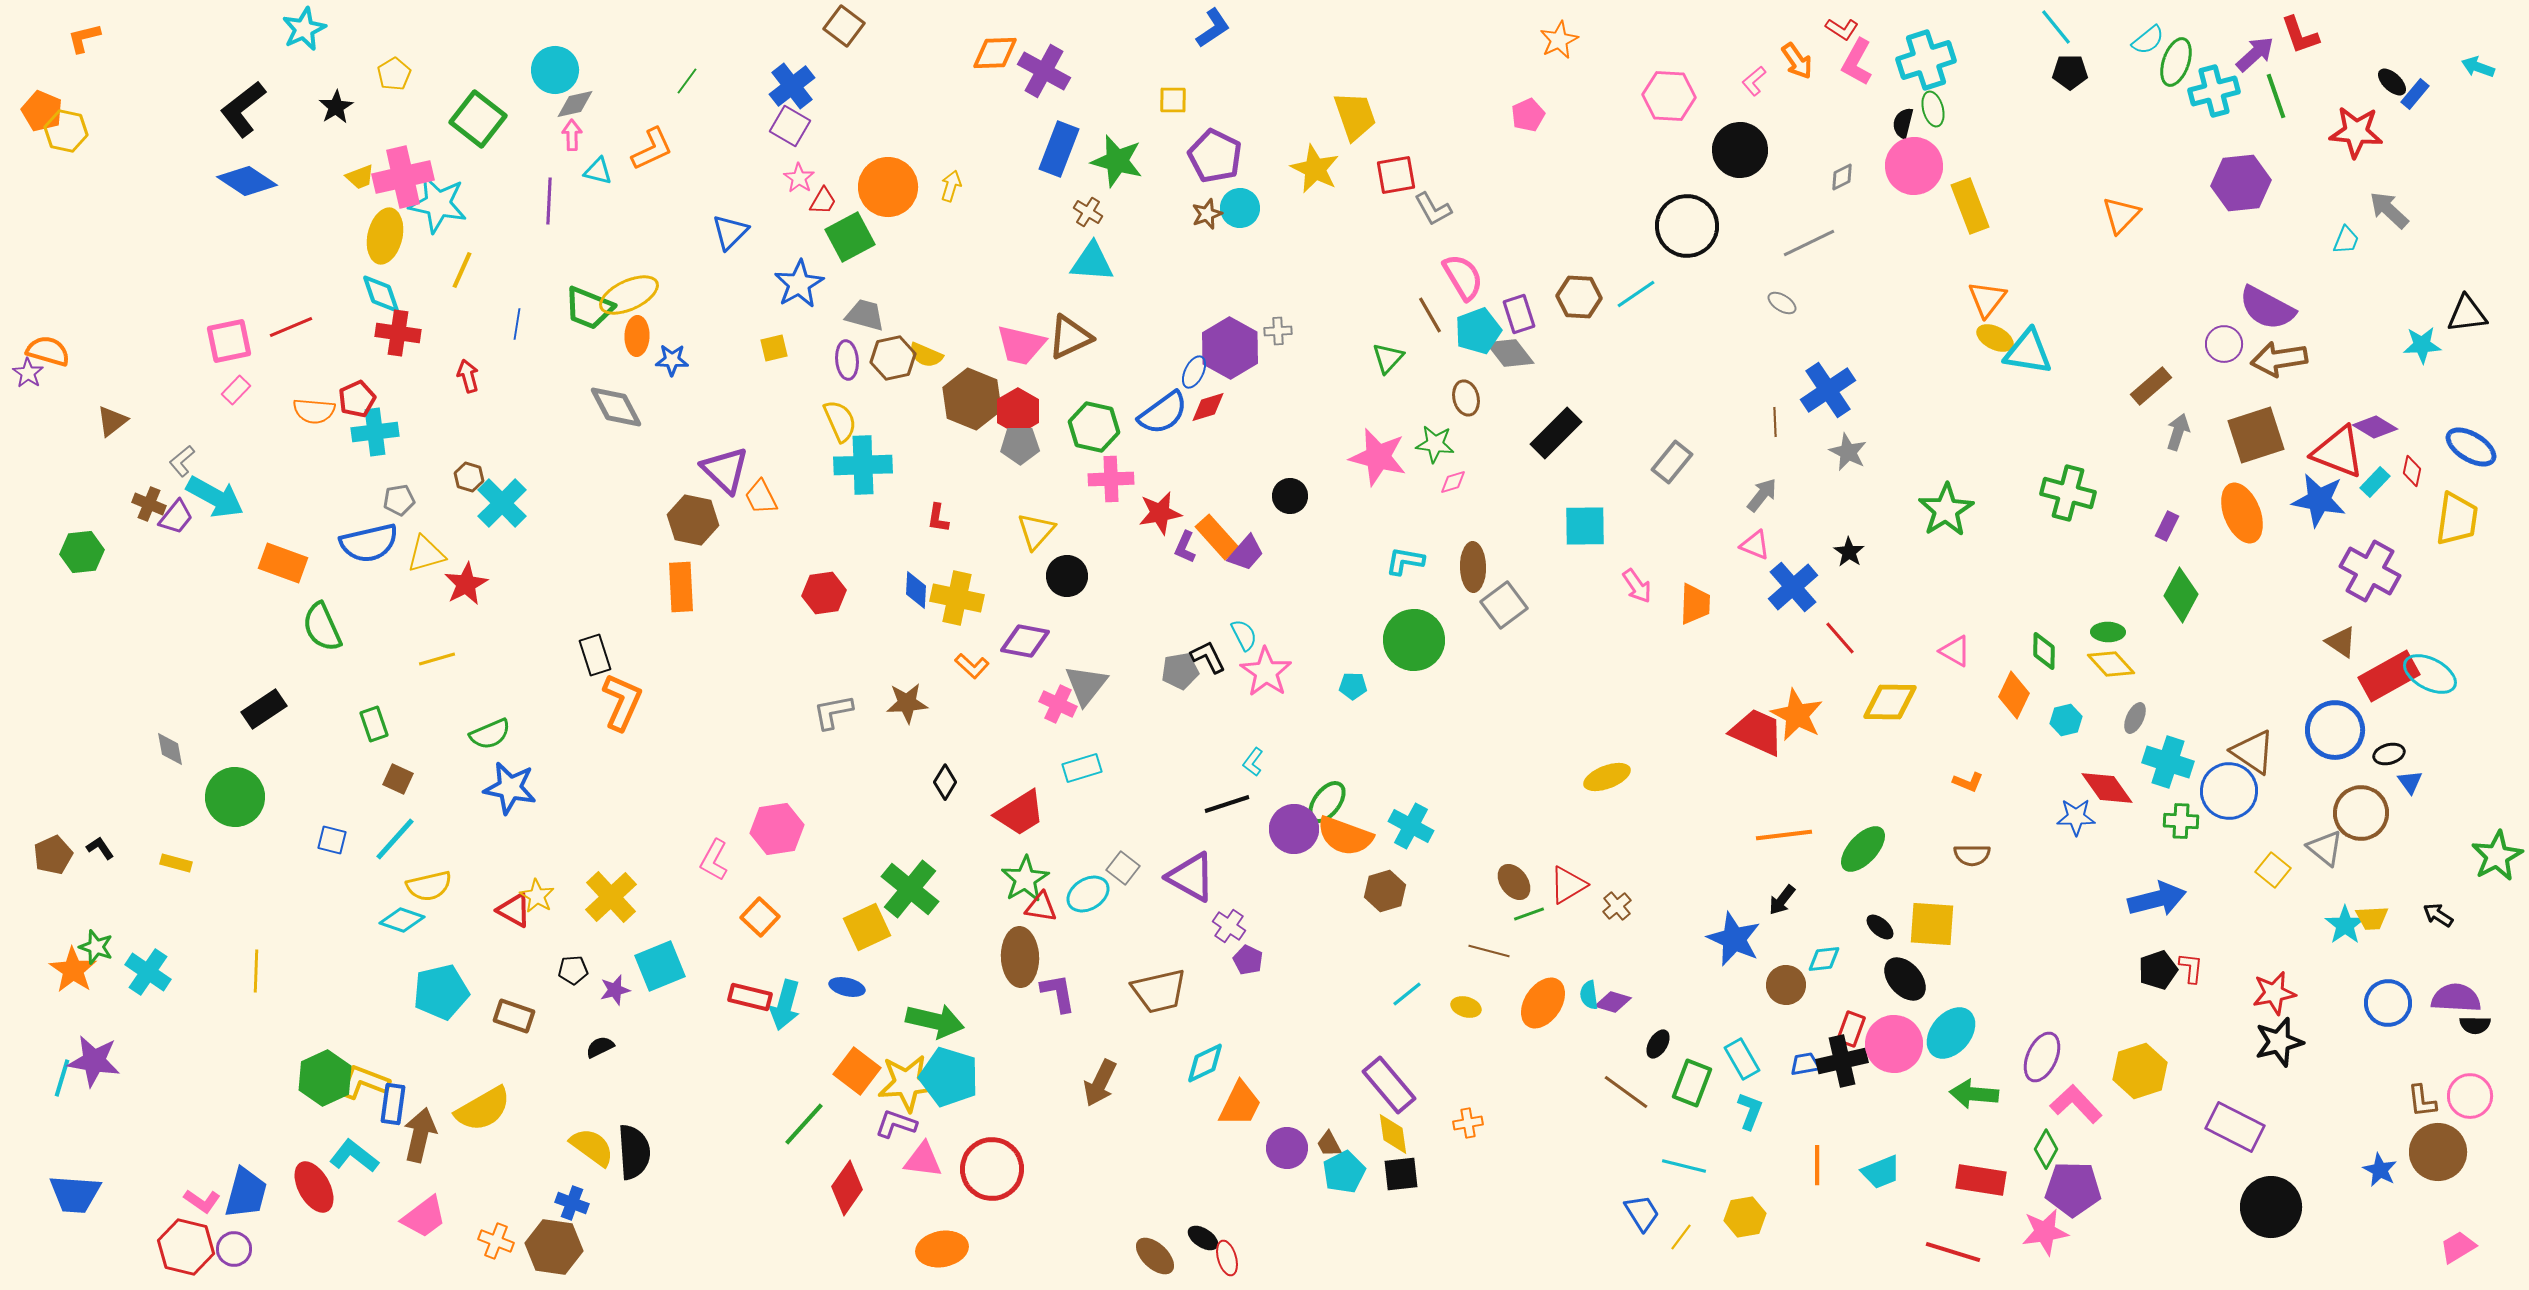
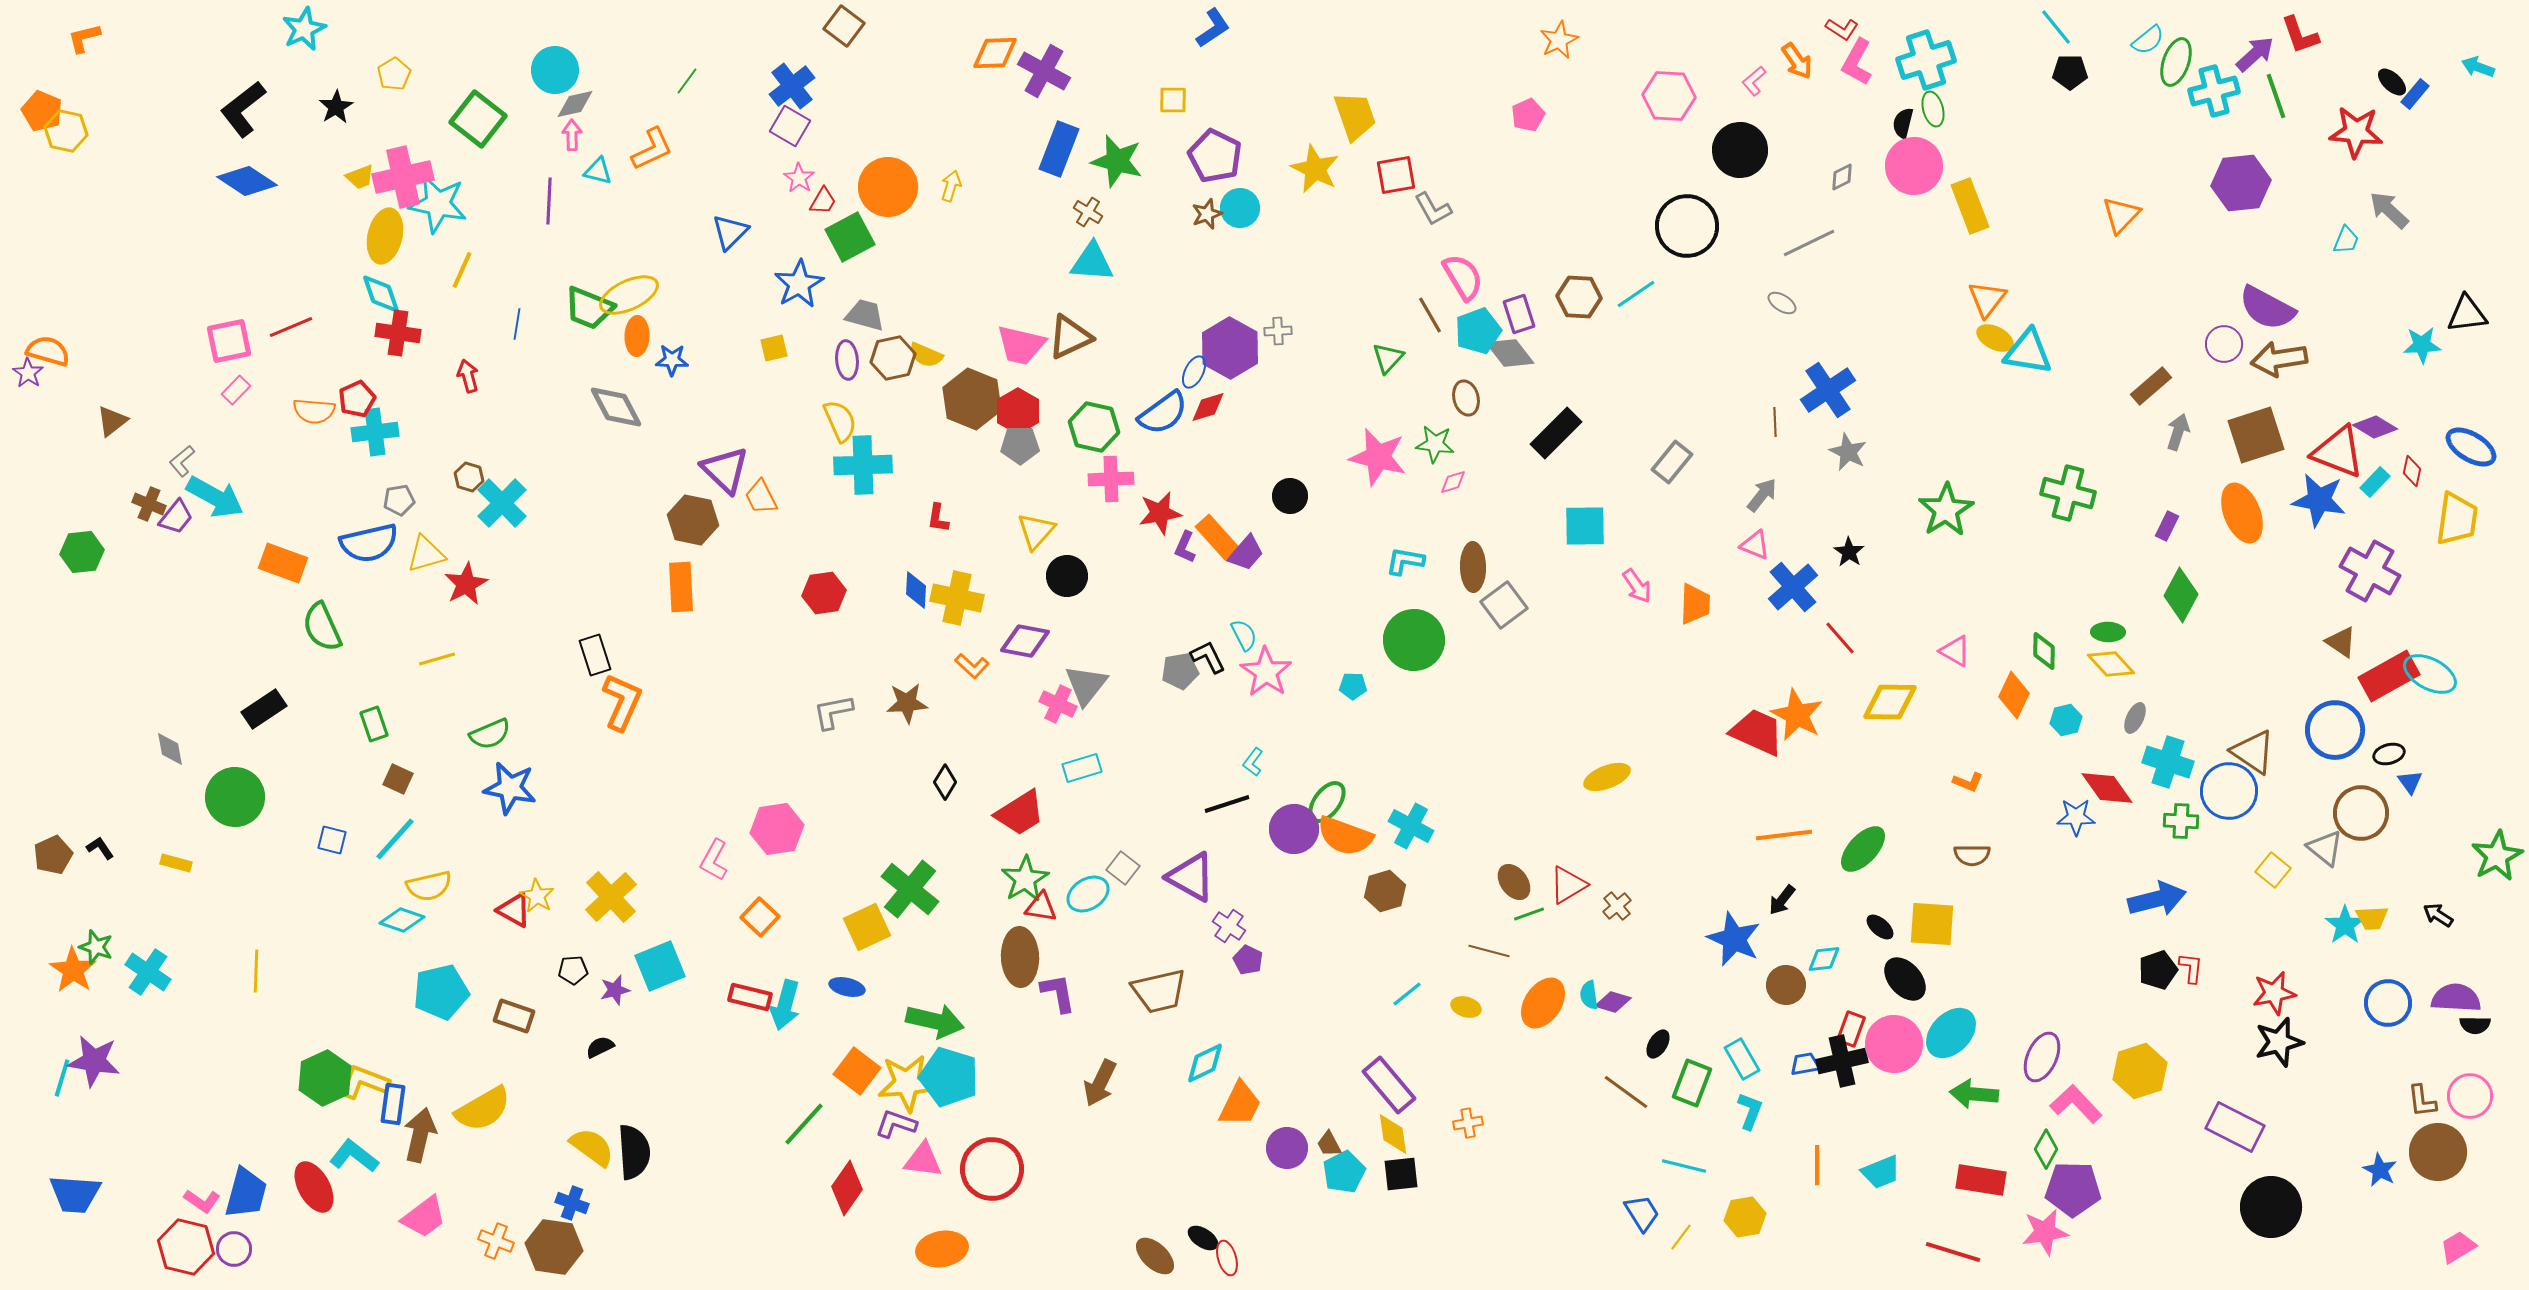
cyan ellipse at (1951, 1033): rotated 4 degrees clockwise
